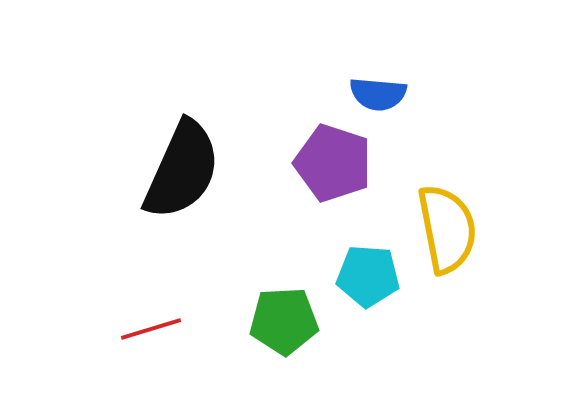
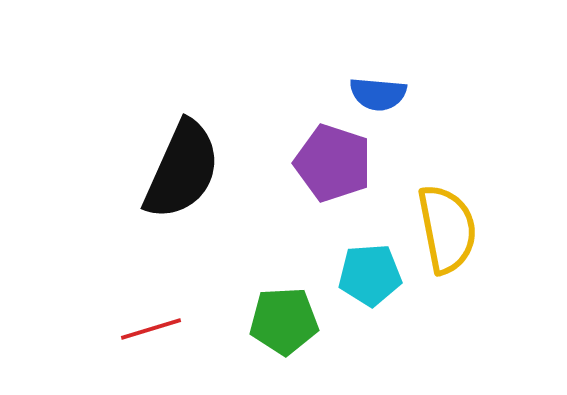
cyan pentagon: moved 2 px right, 1 px up; rotated 8 degrees counterclockwise
